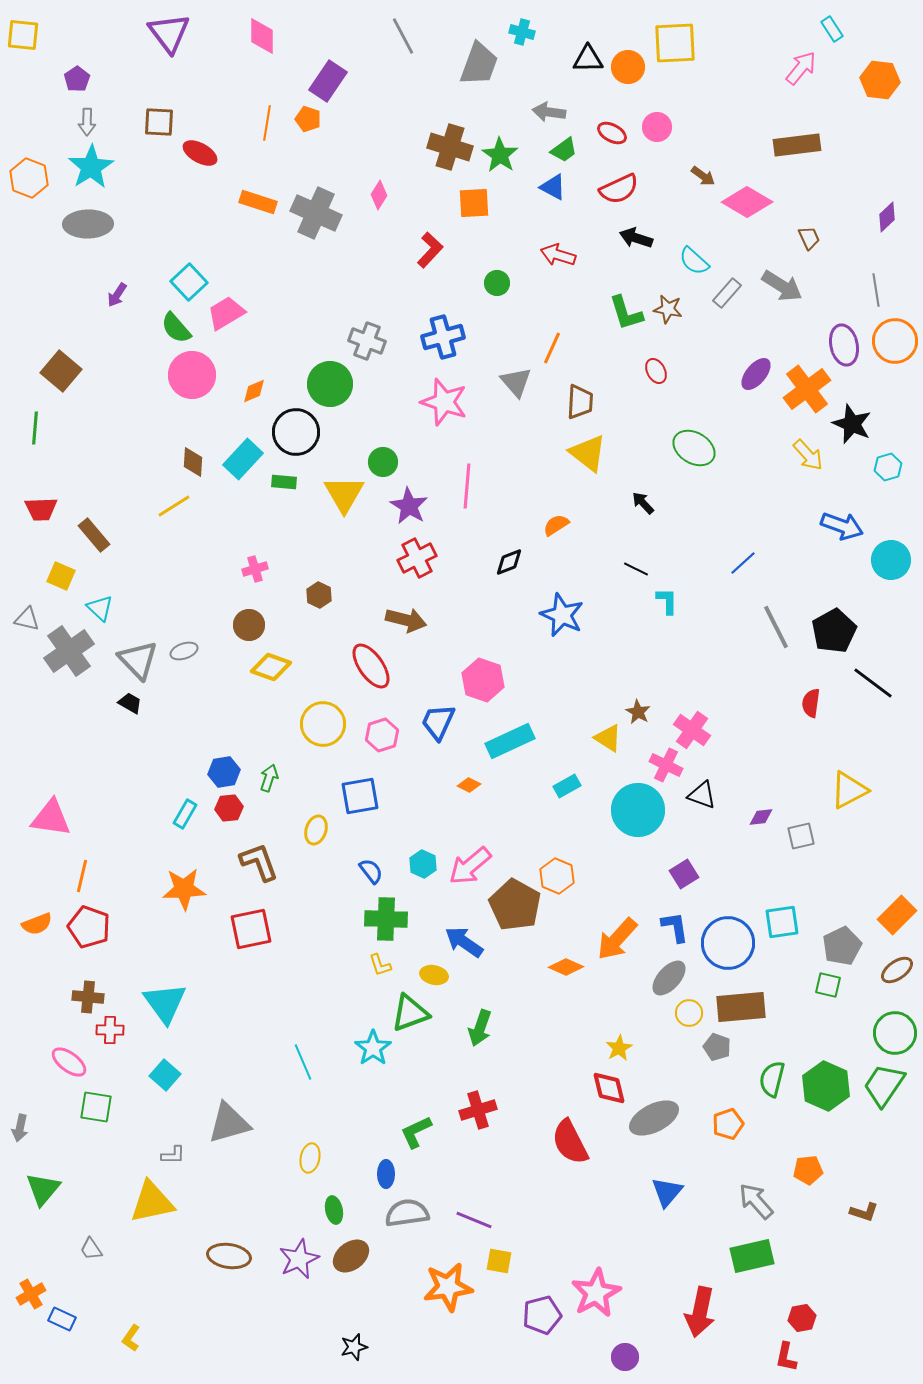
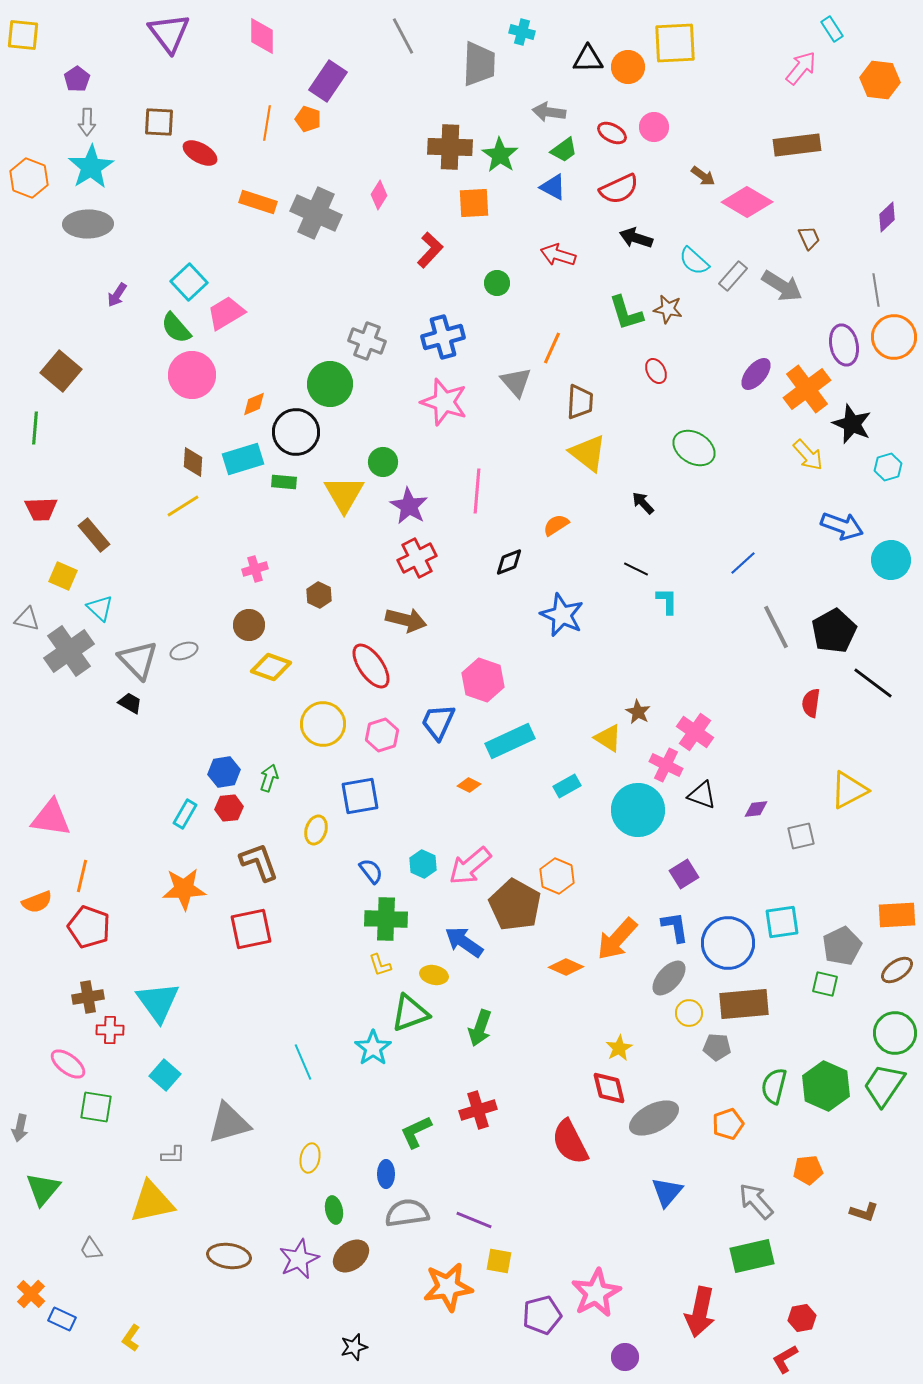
gray trapezoid at (479, 64): rotated 18 degrees counterclockwise
pink circle at (657, 127): moved 3 px left
brown cross at (450, 147): rotated 15 degrees counterclockwise
gray rectangle at (727, 293): moved 6 px right, 17 px up
orange circle at (895, 341): moved 1 px left, 4 px up
orange diamond at (254, 391): moved 13 px down
cyan rectangle at (243, 459): rotated 30 degrees clockwise
pink line at (467, 486): moved 10 px right, 5 px down
yellow line at (174, 506): moved 9 px right
yellow square at (61, 576): moved 2 px right
pink cross at (692, 730): moved 3 px right, 2 px down
purple diamond at (761, 817): moved 5 px left, 8 px up
orange rectangle at (897, 915): rotated 42 degrees clockwise
orange semicircle at (37, 924): moved 22 px up
green square at (828, 985): moved 3 px left, 1 px up
brown cross at (88, 997): rotated 16 degrees counterclockwise
cyan triangle at (165, 1003): moved 7 px left, 1 px up
brown rectangle at (741, 1007): moved 3 px right, 3 px up
gray pentagon at (717, 1047): rotated 16 degrees counterclockwise
pink ellipse at (69, 1062): moved 1 px left, 2 px down
green semicircle at (772, 1079): moved 2 px right, 7 px down
orange cross at (31, 1294): rotated 16 degrees counterclockwise
red L-shape at (786, 1357): moved 1 px left, 2 px down; rotated 48 degrees clockwise
